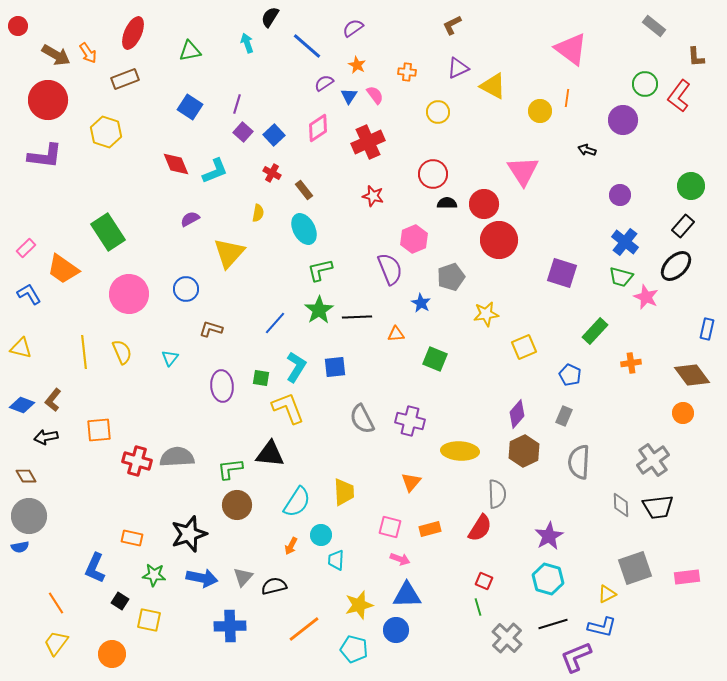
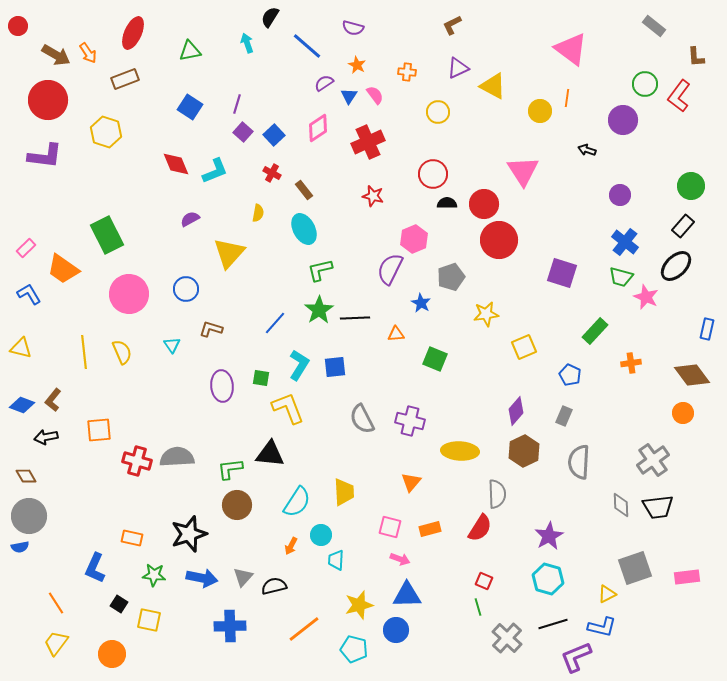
purple semicircle at (353, 28): rotated 130 degrees counterclockwise
green rectangle at (108, 232): moved 1 px left, 3 px down; rotated 6 degrees clockwise
purple semicircle at (390, 269): rotated 132 degrees counterclockwise
black line at (357, 317): moved 2 px left, 1 px down
cyan triangle at (170, 358): moved 2 px right, 13 px up; rotated 12 degrees counterclockwise
cyan L-shape at (296, 367): moved 3 px right, 2 px up
purple diamond at (517, 414): moved 1 px left, 3 px up
black square at (120, 601): moved 1 px left, 3 px down
